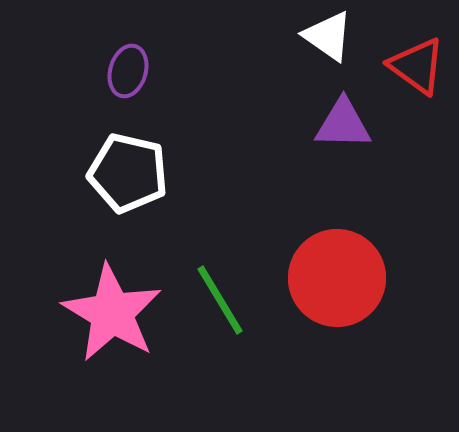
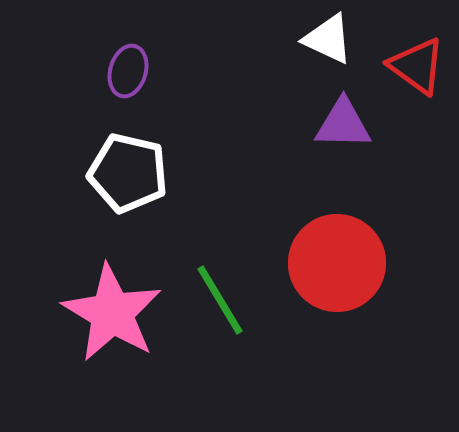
white triangle: moved 3 px down; rotated 10 degrees counterclockwise
red circle: moved 15 px up
